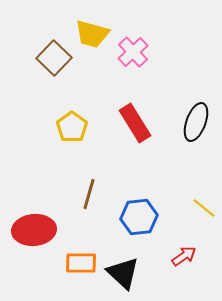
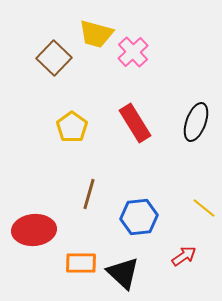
yellow trapezoid: moved 4 px right
